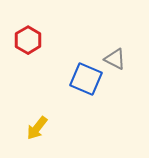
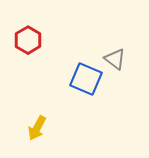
gray triangle: rotated 10 degrees clockwise
yellow arrow: rotated 10 degrees counterclockwise
